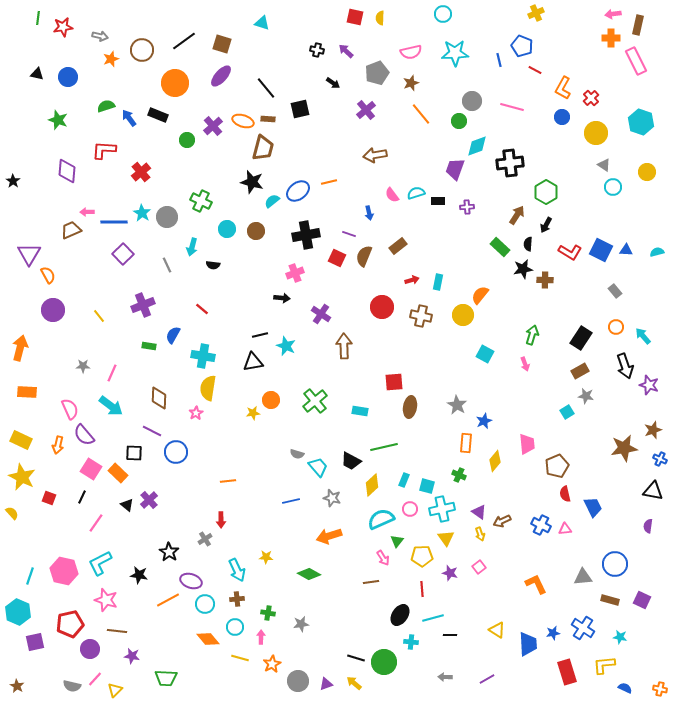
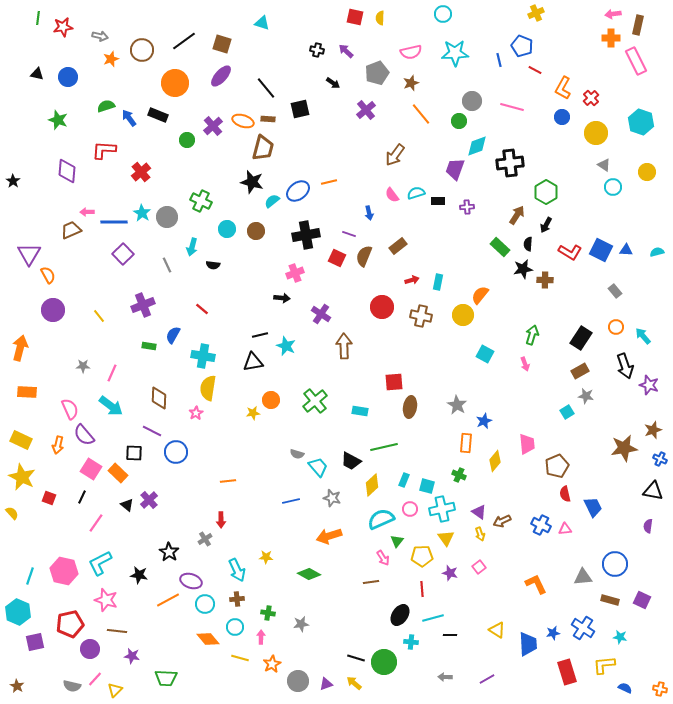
brown arrow at (375, 155): moved 20 px right; rotated 45 degrees counterclockwise
